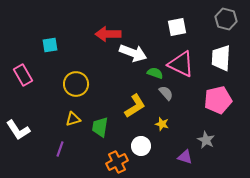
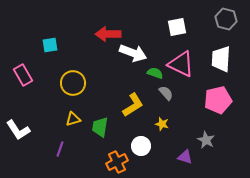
white trapezoid: moved 1 px down
yellow circle: moved 3 px left, 1 px up
yellow L-shape: moved 2 px left, 1 px up
